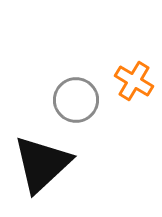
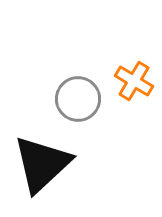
gray circle: moved 2 px right, 1 px up
